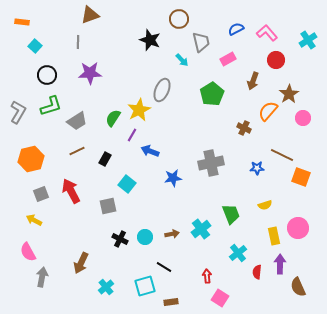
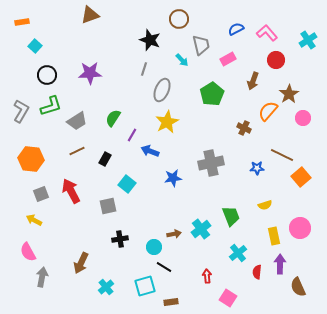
orange rectangle at (22, 22): rotated 16 degrees counterclockwise
gray line at (78, 42): moved 66 px right, 27 px down; rotated 16 degrees clockwise
gray trapezoid at (201, 42): moved 3 px down
yellow star at (139, 110): moved 28 px right, 12 px down
gray L-shape at (18, 112): moved 3 px right, 1 px up
orange hexagon at (31, 159): rotated 20 degrees clockwise
orange square at (301, 177): rotated 30 degrees clockwise
green trapezoid at (231, 214): moved 2 px down
pink circle at (298, 228): moved 2 px right
brown arrow at (172, 234): moved 2 px right
cyan circle at (145, 237): moved 9 px right, 10 px down
black cross at (120, 239): rotated 35 degrees counterclockwise
pink square at (220, 298): moved 8 px right
